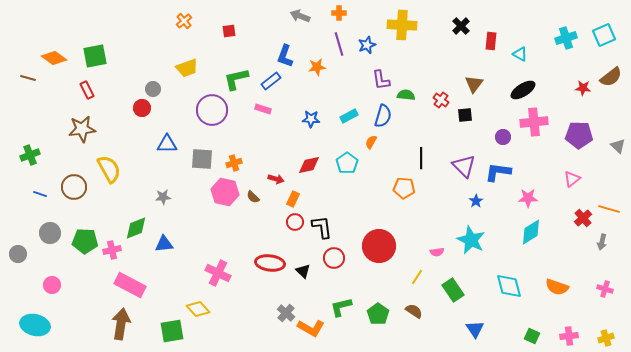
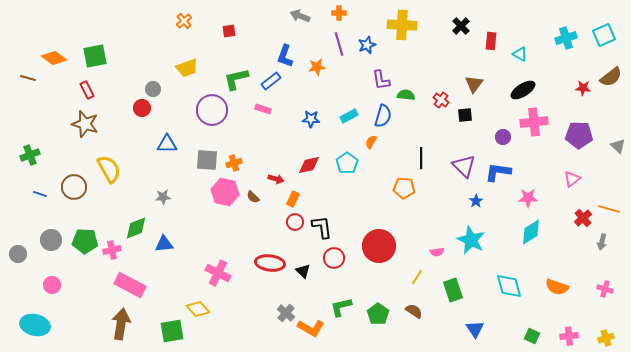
brown star at (82, 129): moved 3 px right, 5 px up; rotated 24 degrees clockwise
gray square at (202, 159): moved 5 px right, 1 px down
gray circle at (50, 233): moved 1 px right, 7 px down
green rectangle at (453, 290): rotated 15 degrees clockwise
